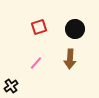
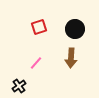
brown arrow: moved 1 px right, 1 px up
black cross: moved 8 px right
